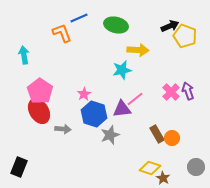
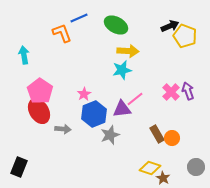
green ellipse: rotated 15 degrees clockwise
yellow arrow: moved 10 px left, 1 px down
blue hexagon: rotated 20 degrees clockwise
